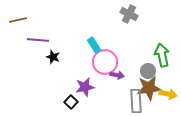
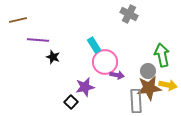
yellow arrow: moved 9 px up
